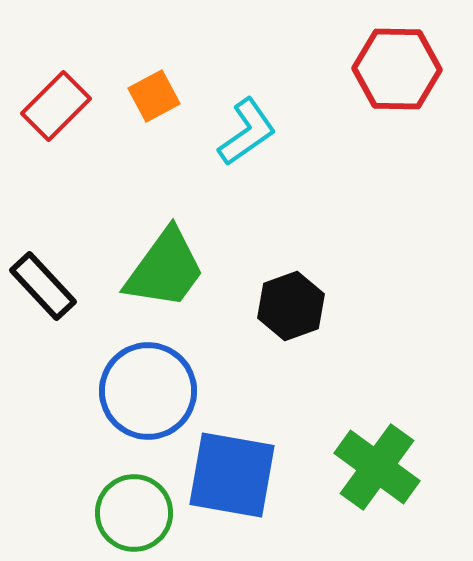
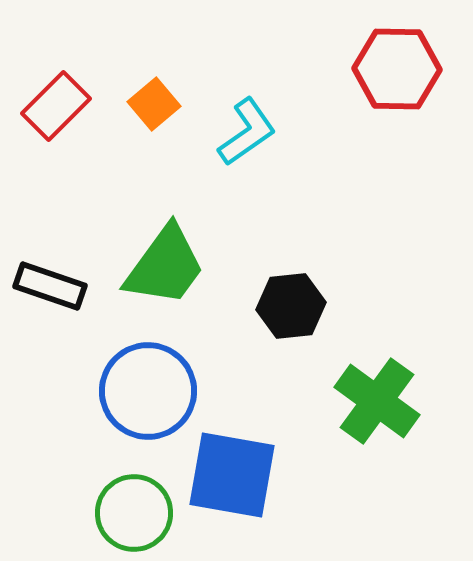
orange square: moved 8 px down; rotated 12 degrees counterclockwise
green trapezoid: moved 3 px up
black rectangle: moved 7 px right; rotated 28 degrees counterclockwise
black hexagon: rotated 14 degrees clockwise
green cross: moved 66 px up
